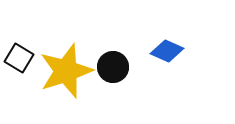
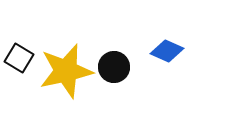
black circle: moved 1 px right
yellow star: rotated 6 degrees clockwise
